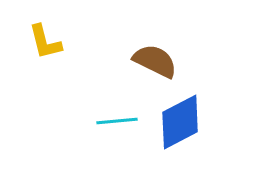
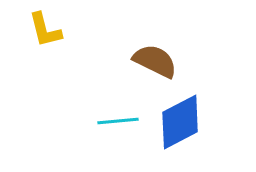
yellow L-shape: moved 12 px up
cyan line: moved 1 px right
